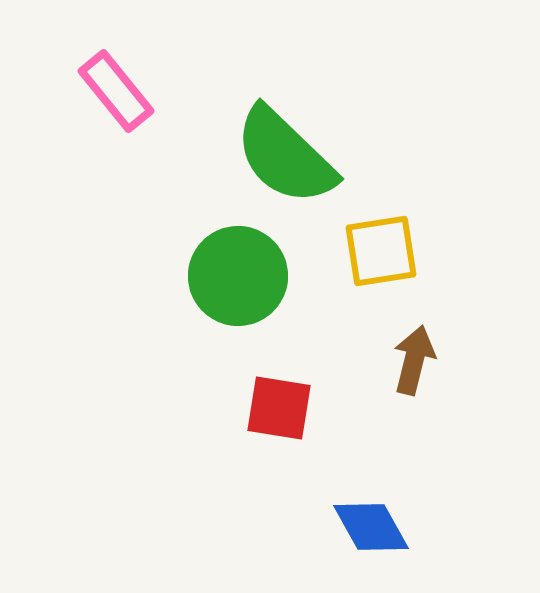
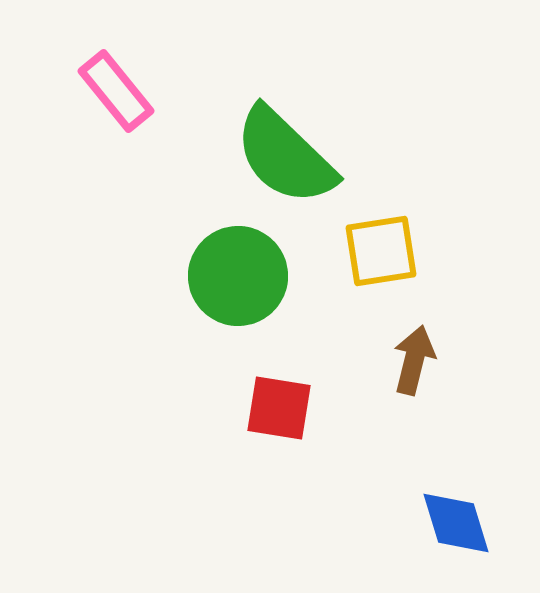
blue diamond: moved 85 px right, 4 px up; rotated 12 degrees clockwise
